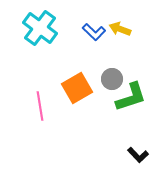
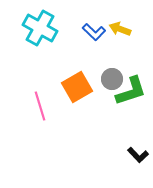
cyan cross: rotated 8 degrees counterclockwise
orange square: moved 1 px up
green L-shape: moved 6 px up
pink line: rotated 8 degrees counterclockwise
